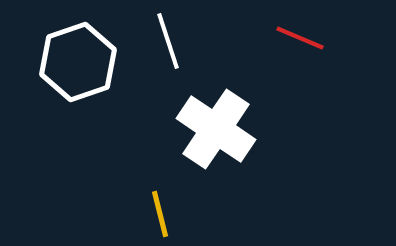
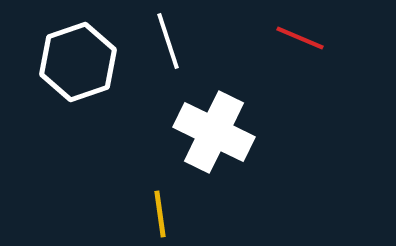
white cross: moved 2 px left, 3 px down; rotated 8 degrees counterclockwise
yellow line: rotated 6 degrees clockwise
